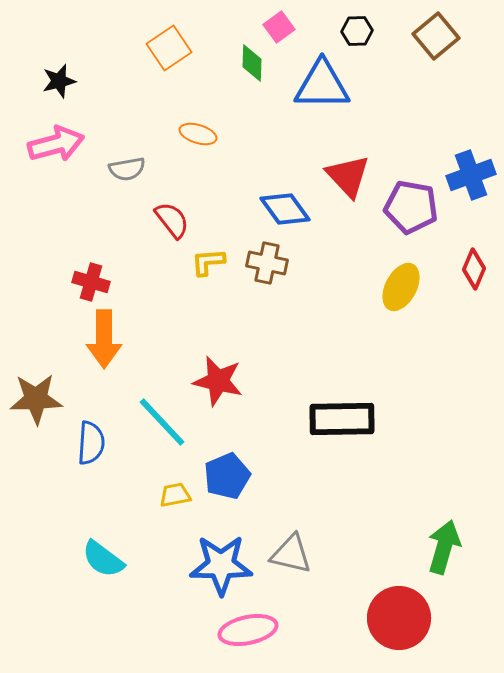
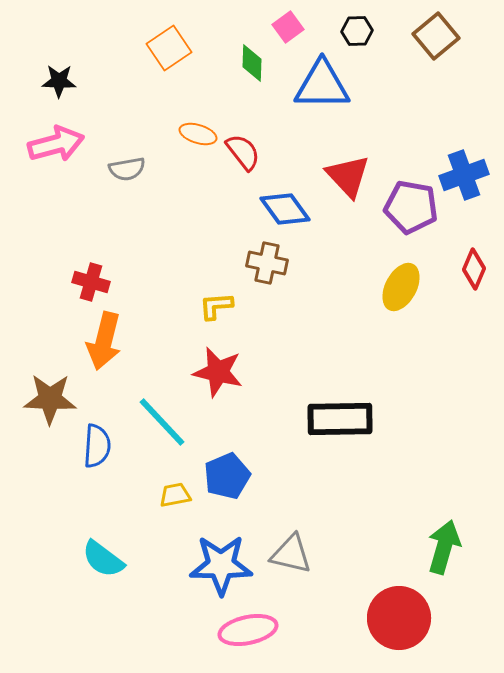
pink square: moved 9 px right
black star: rotated 16 degrees clockwise
blue cross: moved 7 px left
red semicircle: moved 71 px right, 68 px up
yellow L-shape: moved 8 px right, 44 px down
orange arrow: moved 2 px down; rotated 14 degrees clockwise
red star: moved 9 px up
brown star: moved 14 px right; rotated 4 degrees clockwise
black rectangle: moved 2 px left
blue semicircle: moved 6 px right, 3 px down
